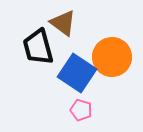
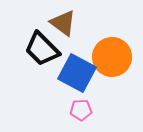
black trapezoid: moved 4 px right, 2 px down; rotated 30 degrees counterclockwise
blue square: rotated 6 degrees counterclockwise
pink pentagon: rotated 20 degrees counterclockwise
